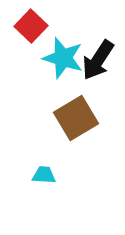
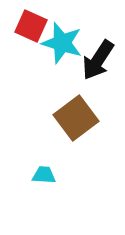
red square: rotated 20 degrees counterclockwise
cyan star: moved 1 px left, 15 px up
brown square: rotated 6 degrees counterclockwise
